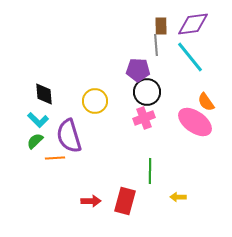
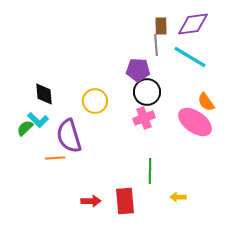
cyan line: rotated 20 degrees counterclockwise
green semicircle: moved 10 px left, 13 px up
red rectangle: rotated 20 degrees counterclockwise
